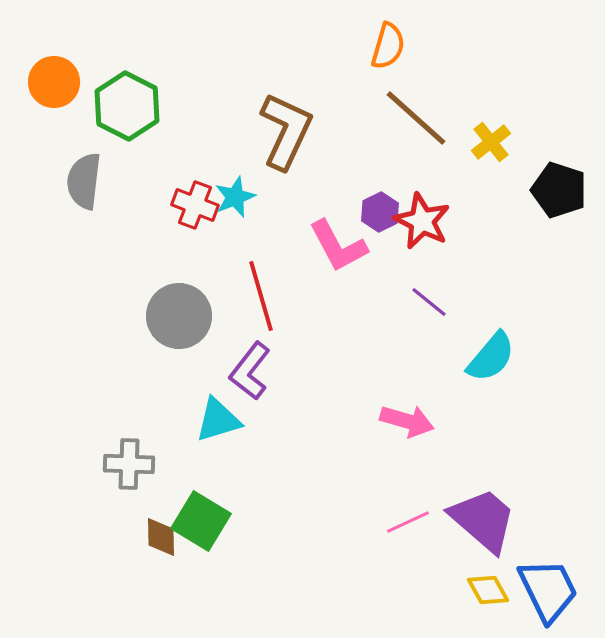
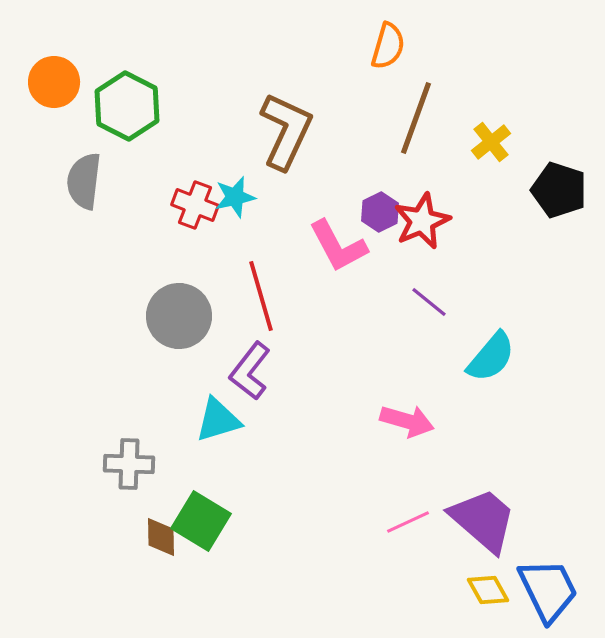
brown line: rotated 68 degrees clockwise
cyan star: rotated 9 degrees clockwise
red star: rotated 22 degrees clockwise
